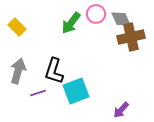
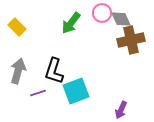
pink circle: moved 6 px right, 1 px up
brown cross: moved 3 px down
purple arrow: rotated 18 degrees counterclockwise
